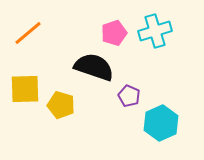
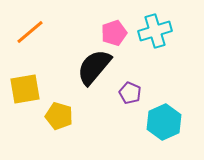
orange line: moved 2 px right, 1 px up
black semicircle: rotated 69 degrees counterclockwise
yellow square: rotated 8 degrees counterclockwise
purple pentagon: moved 1 px right, 3 px up
yellow pentagon: moved 2 px left, 11 px down
cyan hexagon: moved 3 px right, 1 px up
